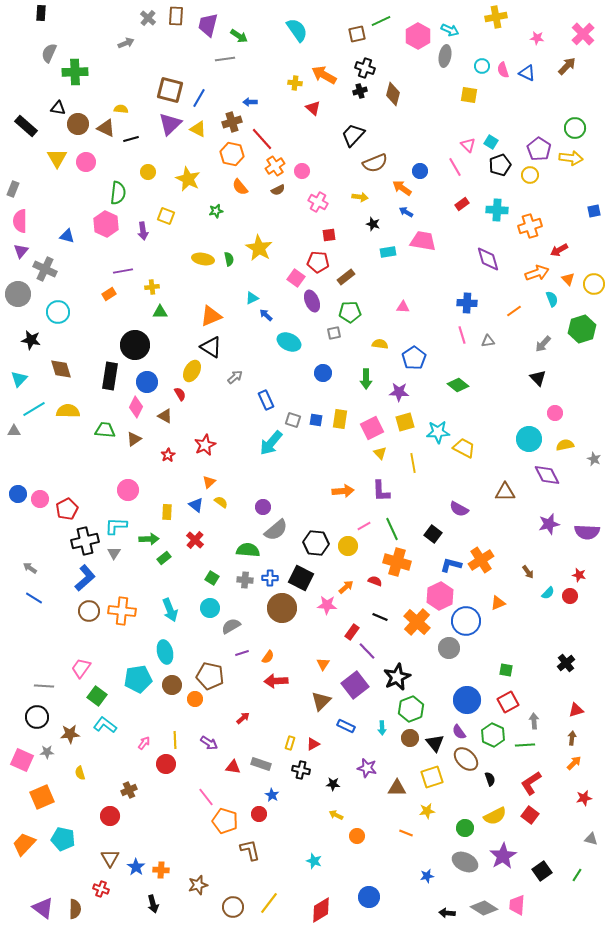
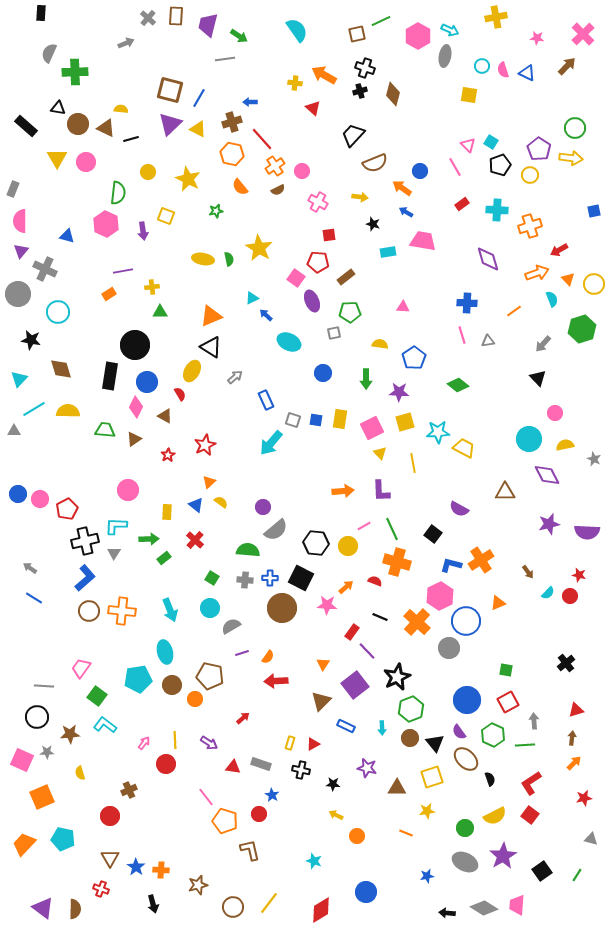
blue circle at (369, 897): moved 3 px left, 5 px up
